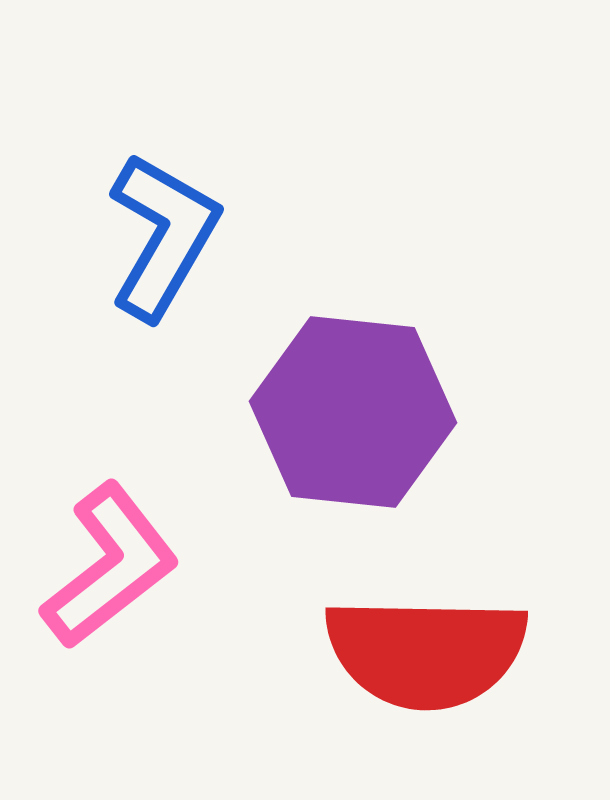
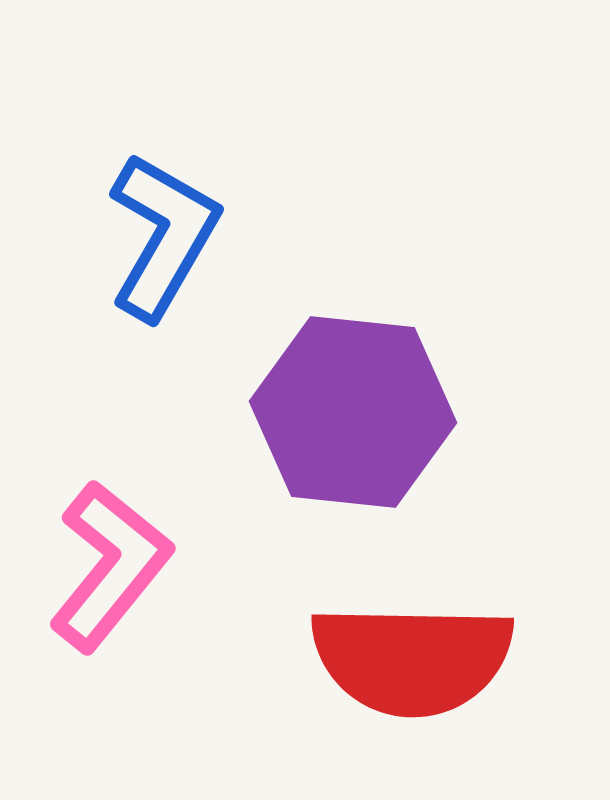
pink L-shape: rotated 13 degrees counterclockwise
red semicircle: moved 14 px left, 7 px down
